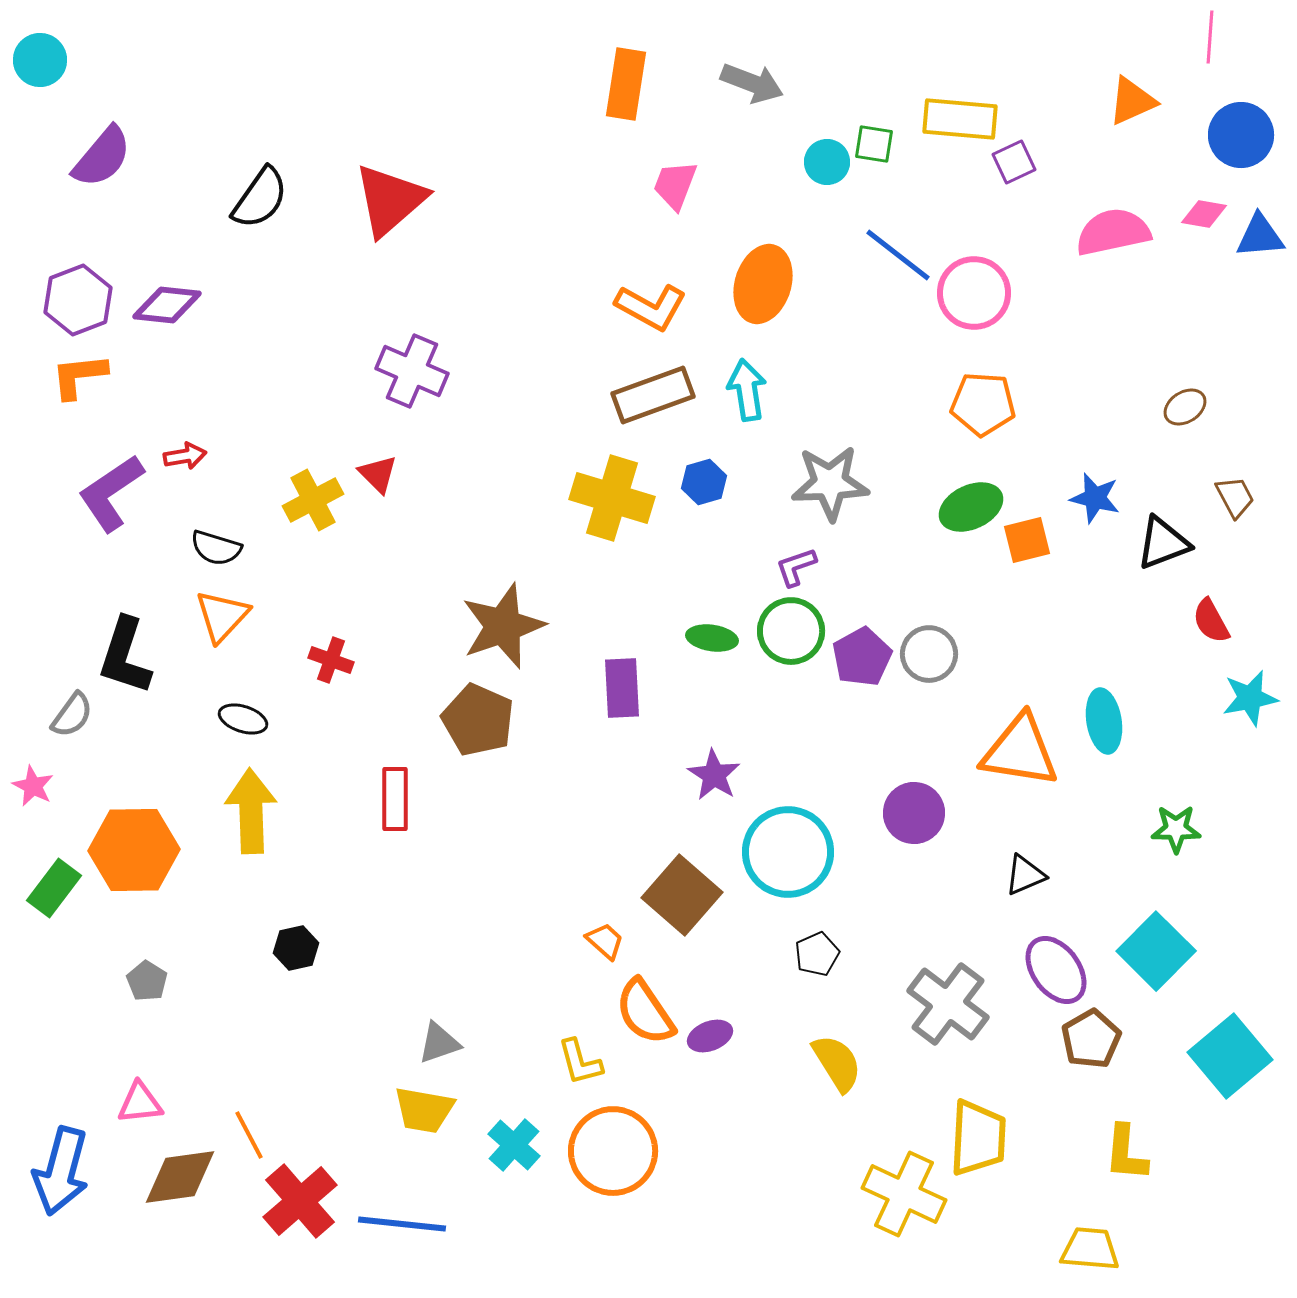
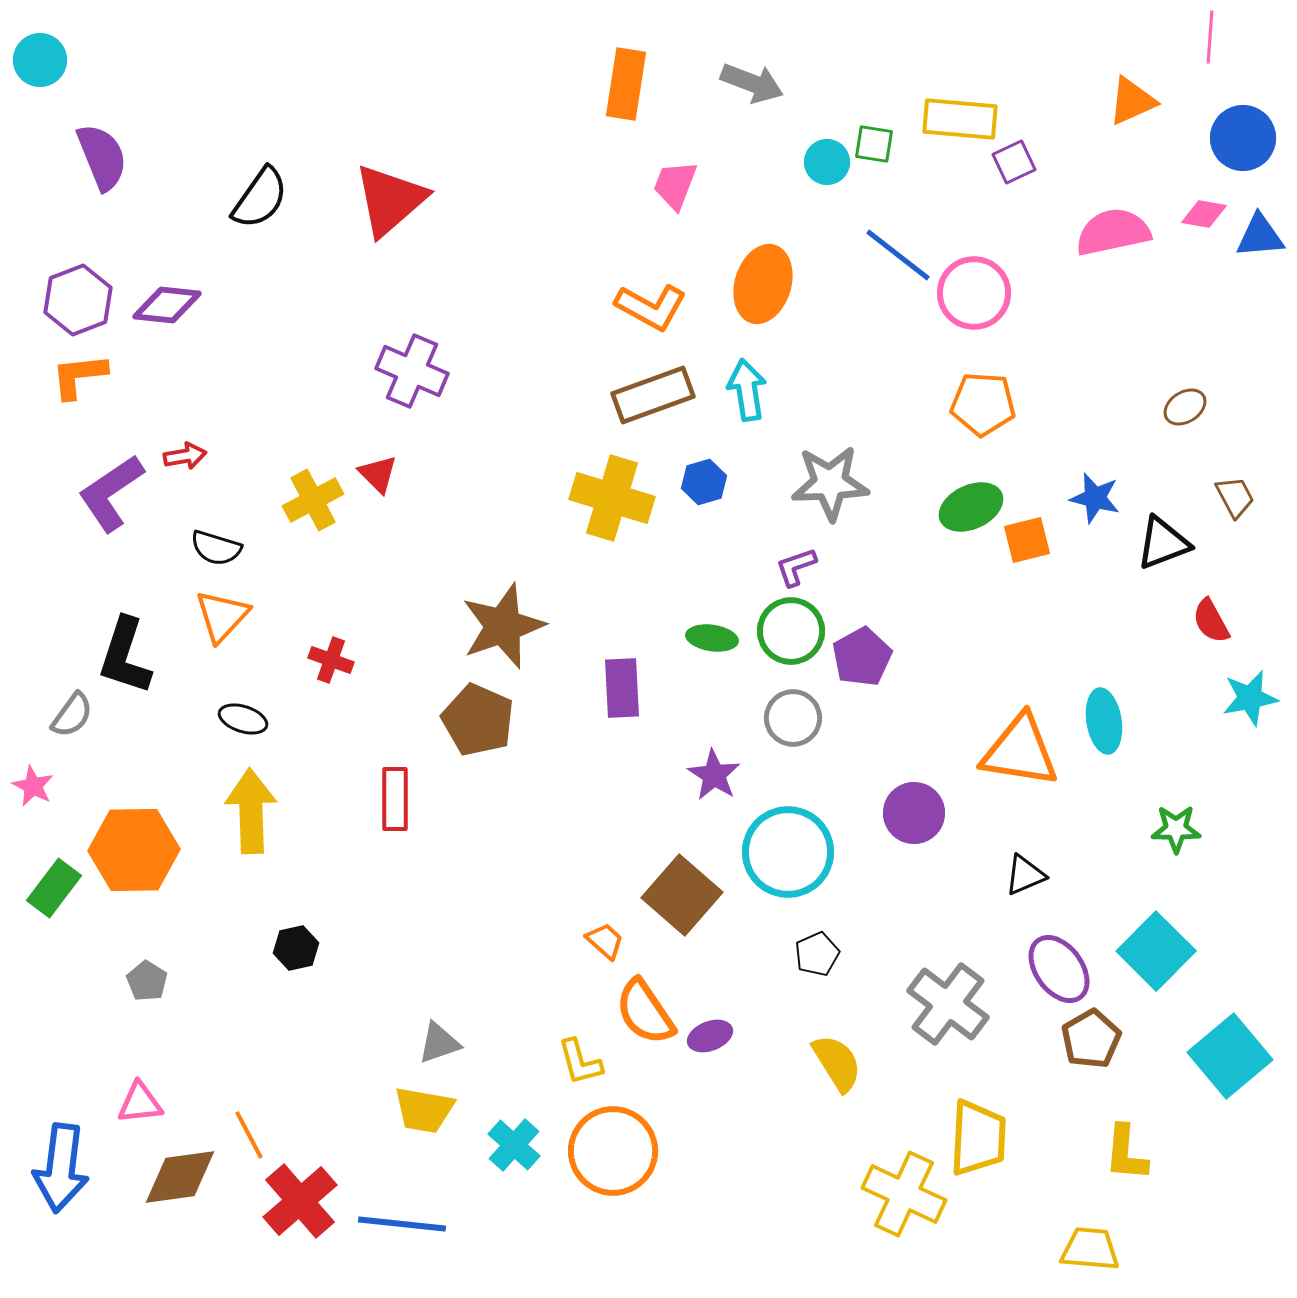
blue circle at (1241, 135): moved 2 px right, 3 px down
purple semicircle at (102, 157): rotated 62 degrees counterclockwise
gray circle at (929, 654): moved 136 px left, 64 px down
purple ellipse at (1056, 970): moved 3 px right, 1 px up
blue arrow at (61, 1171): moved 3 px up; rotated 8 degrees counterclockwise
